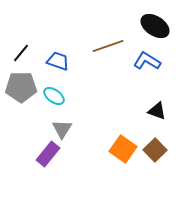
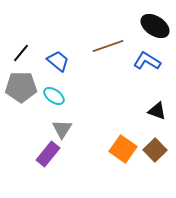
blue trapezoid: rotated 20 degrees clockwise
